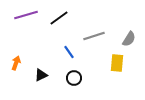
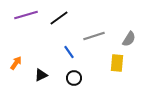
orange arrow: rotated 16 degrees clockwise
